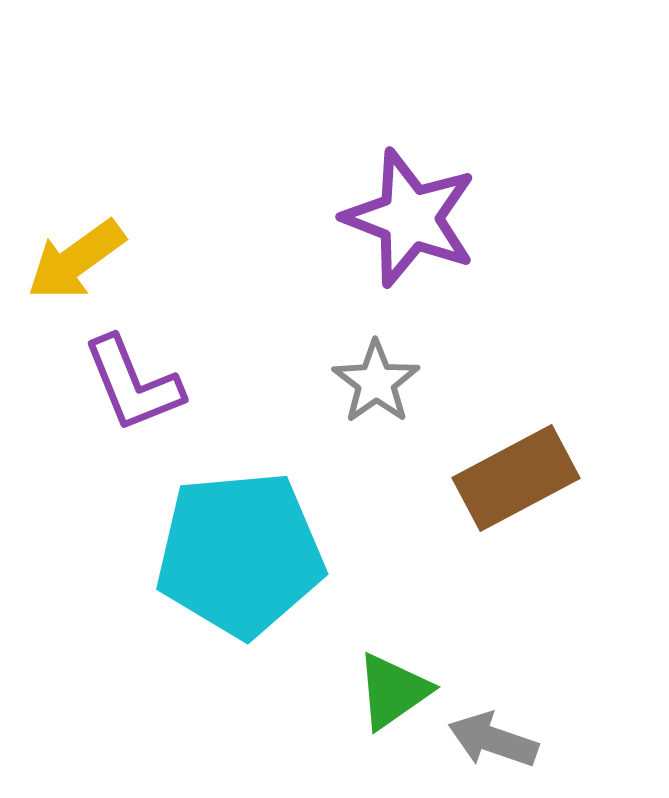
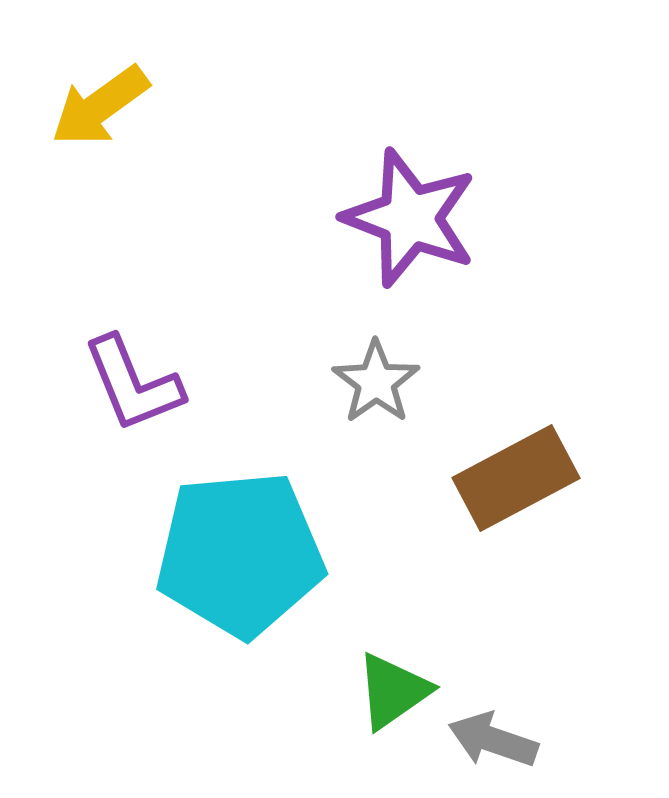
yellow arrow: moved 24 px right, 154 px up
